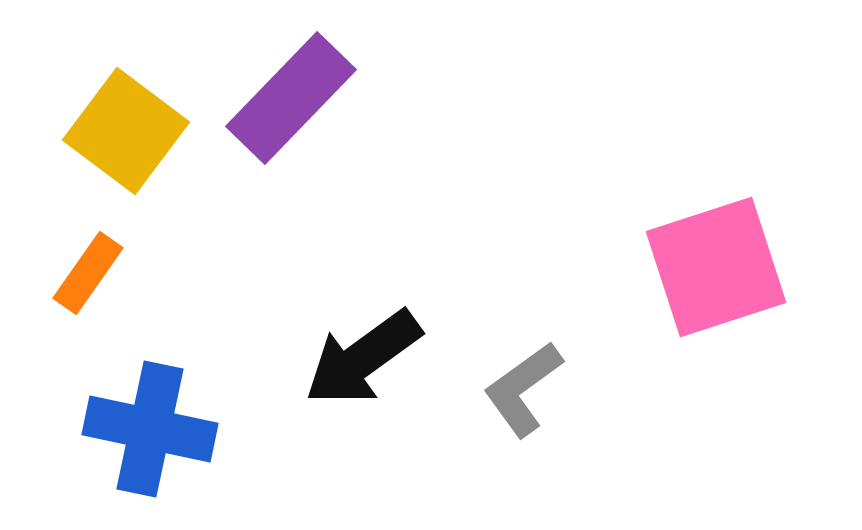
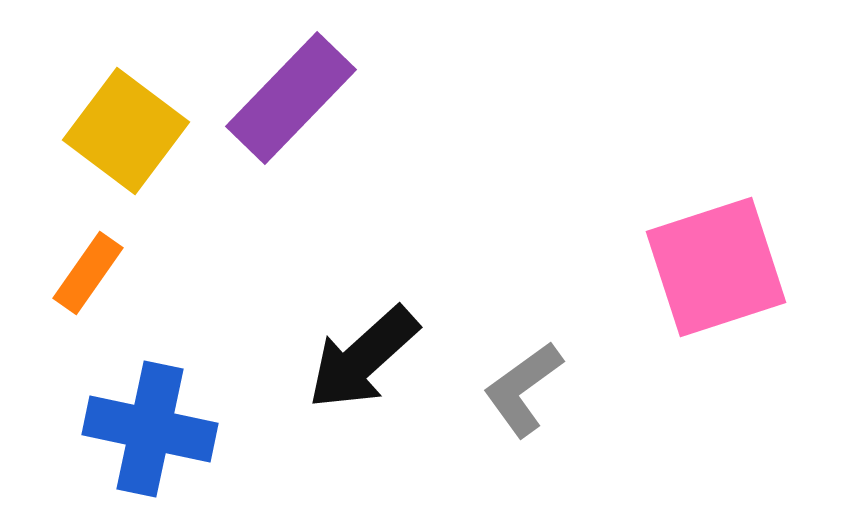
black arrow: rotated 6 degrees counterclockwise
